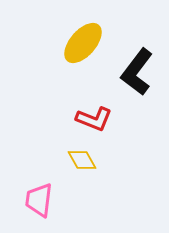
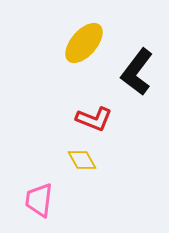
yellow ellipse: moved 1 px right
